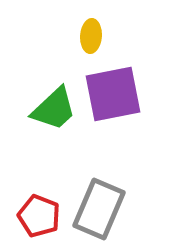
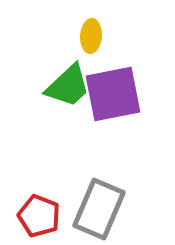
green trapezoid: moved 14 px right, 23 px up
